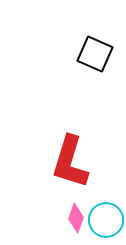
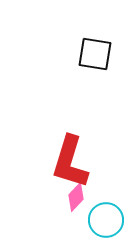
black square: rotated 15 degrees counterclockwise
pink diamond: moved 21 px up; rotated 24 degrees clockwise
